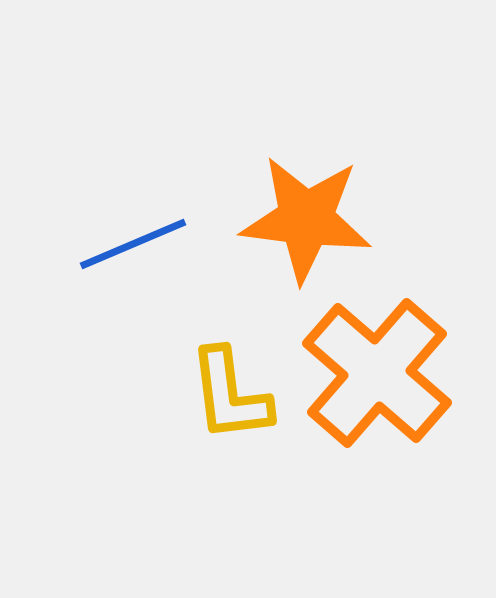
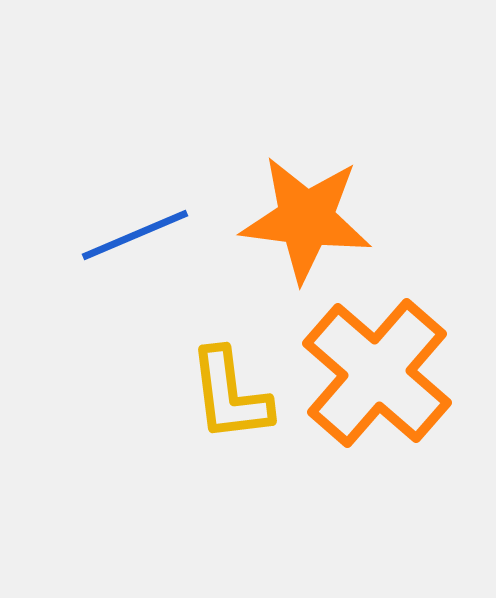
blue line: moved 2 px right, 9 px up
